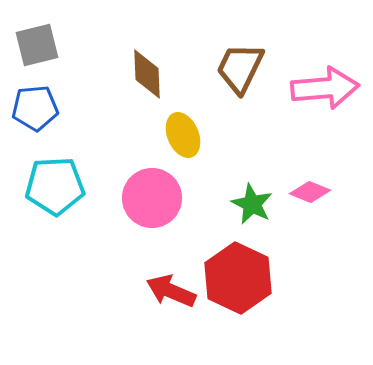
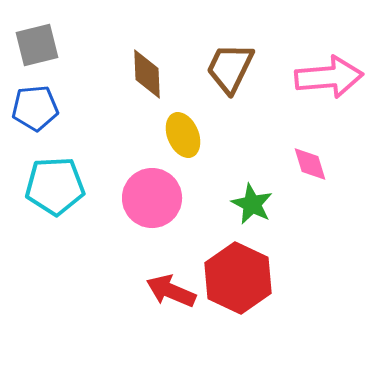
brown trapezoid: moved 10 px left
pink arrow: moved 4 px right, 11 px up
pink diamond: moved 28 px up; rotated 51 degrees clockwise
